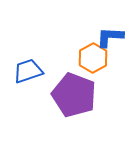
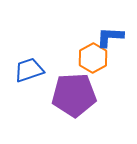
blue trapezoid: moved 1 px right, 1 px up
purple pentagon: rotated 24 degrees counterclockwise
